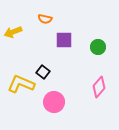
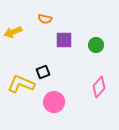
green circle: moved 2 px left, 2 px up
black square: rotated 32 degrees clockwise
